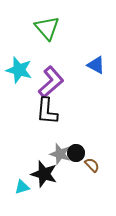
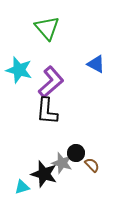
blue triangle: moved 1 px up
gray star: moved 2 px right, 9 px down
